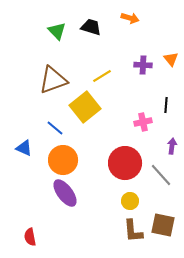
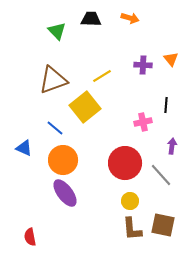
black trapezoid: moved 8 px up; rotated 15 degrees counterclockwise
brown L-shape: moved 1 px left, 2 px up
